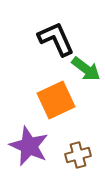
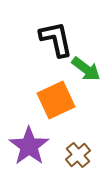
black L-shape: rotated 12 degrees clockwise
purple star: rotated 12 degrees clockwise
brown cross: rotated 25 degrees counterclockwise
